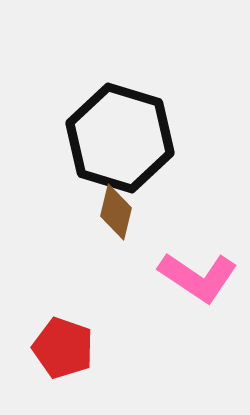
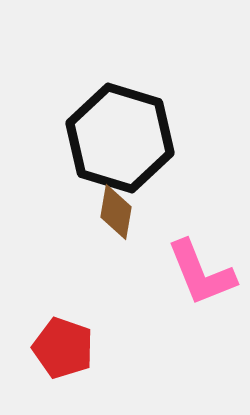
brown diamond: rotated 4 degrees counterclockwise
pink L-shape: moved 3 px right, 4 px up; rotated 34 degrees clockwise
